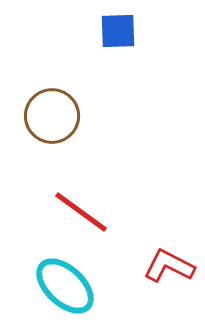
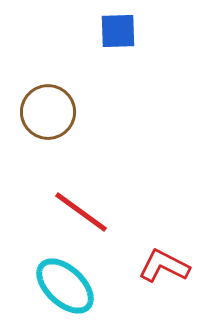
brown circle: moved 4 px left, 4 px up
red L-shape: moved 5 px left
